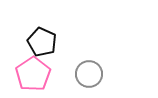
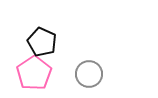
pink pentagon: moved 1 px right, 1 px up
